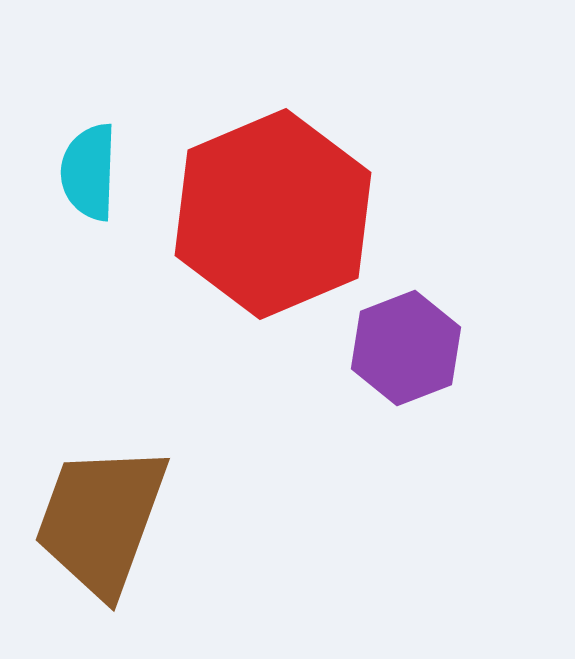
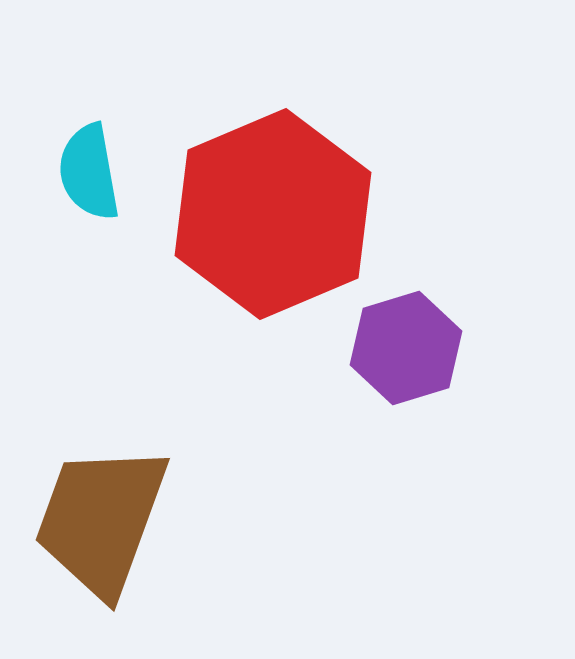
cyan semicircle: rotated 12 degrees counterclockwise
purple hexagon: rotated 4 degrees clockwise
